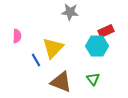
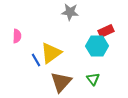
yellow triangle: moved 2 px left, 5 px down; rotated 10 degrees clockwise
brown triangle: rotated 50 degrees clockwise
